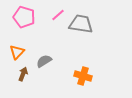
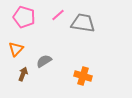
gray trapezoid: moved 2 px right, 1 px up
orange triangle: moved 1 px left, 3 px up
